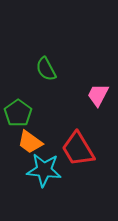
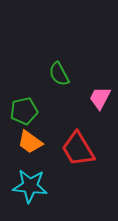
green semicircle: moved 13 px right, 5 px down
pink trapezoid: moved 2 px right, 3 px down
green pentagon: moved 6 px right, 2 px up; rotated 24 degrees clockwise
cyan star: moved 14 px left, 16 px down
